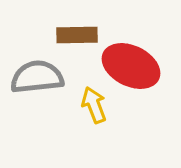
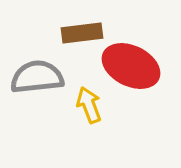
brown rectangle: moved 5 px right, 2 px up; rotated 6 degrees counterclockwise
yellow arrow: moved 5 px left
